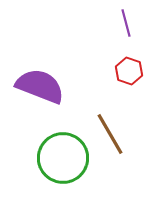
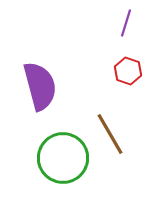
purple line: rotated 32 degrees clockwise
red hexagon: moved 1 px left
purple semicircle: rotated 54 degrees clockwise
